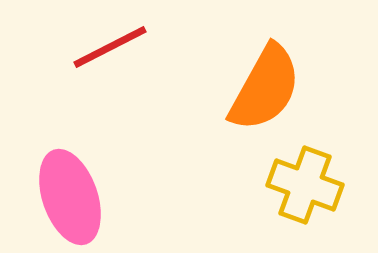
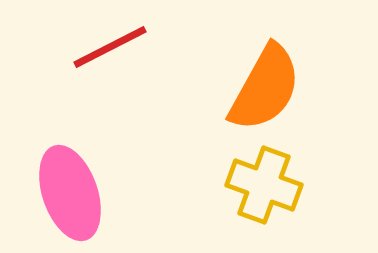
yellow cross: moved 41 px left
pink ellipse: moved 4 px up
